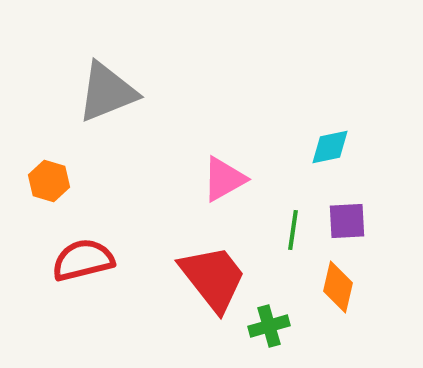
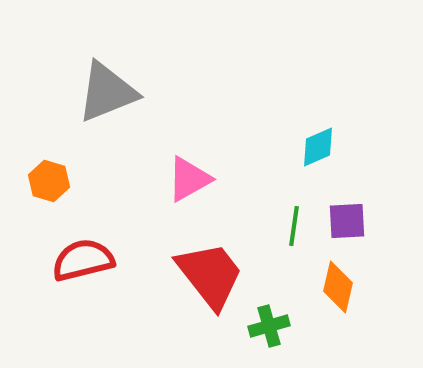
cyan diamond: moved 12 px left; rotated 12 degrees counterclockwise
pink triangle: moved 35 px left
green line: moved 1 px right, 4 px up
red trapezoid: moved 3 px left, 3 px up
